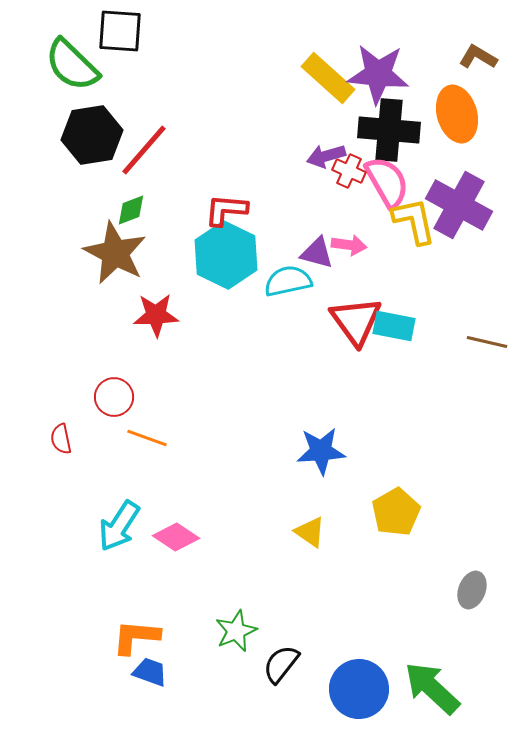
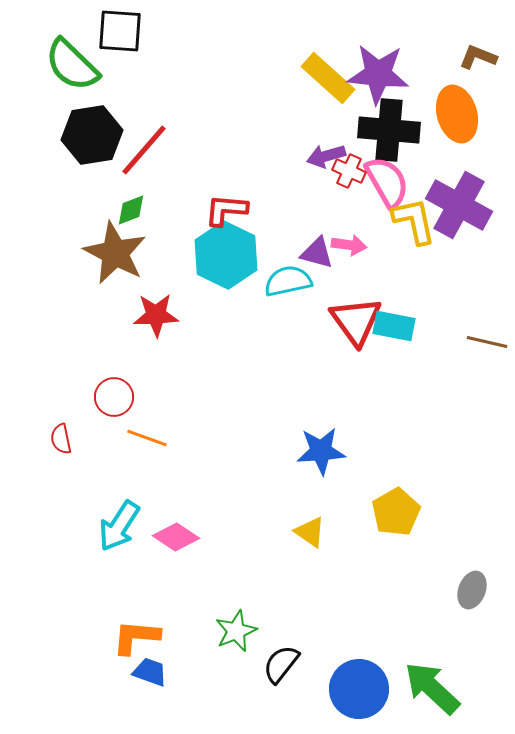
brown L-shape: rotated 9 degrees counterclockwise
